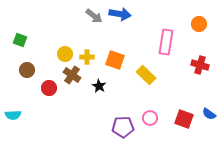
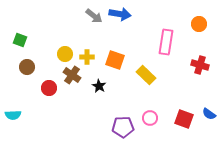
brown circle: moved 3 px up
